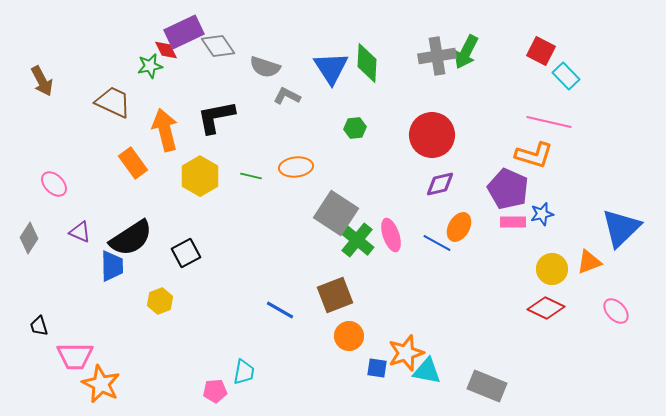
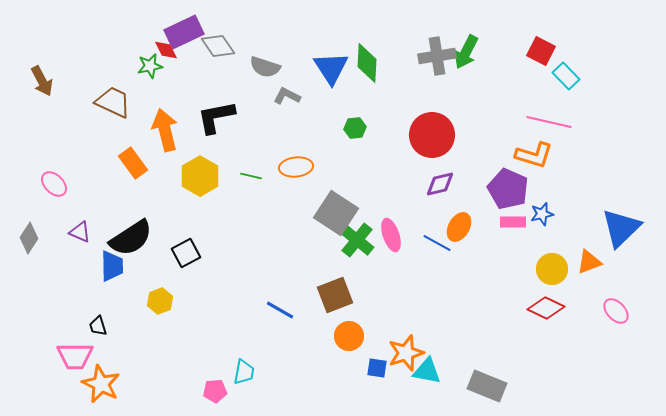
black trapezoid at (39, 326): moved 59 px right
